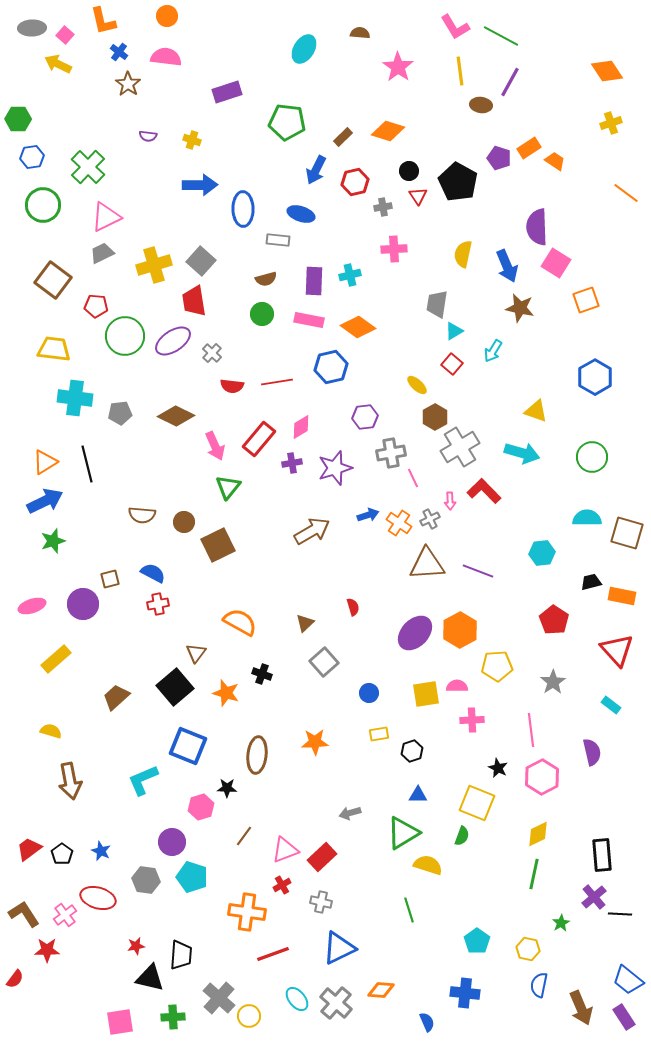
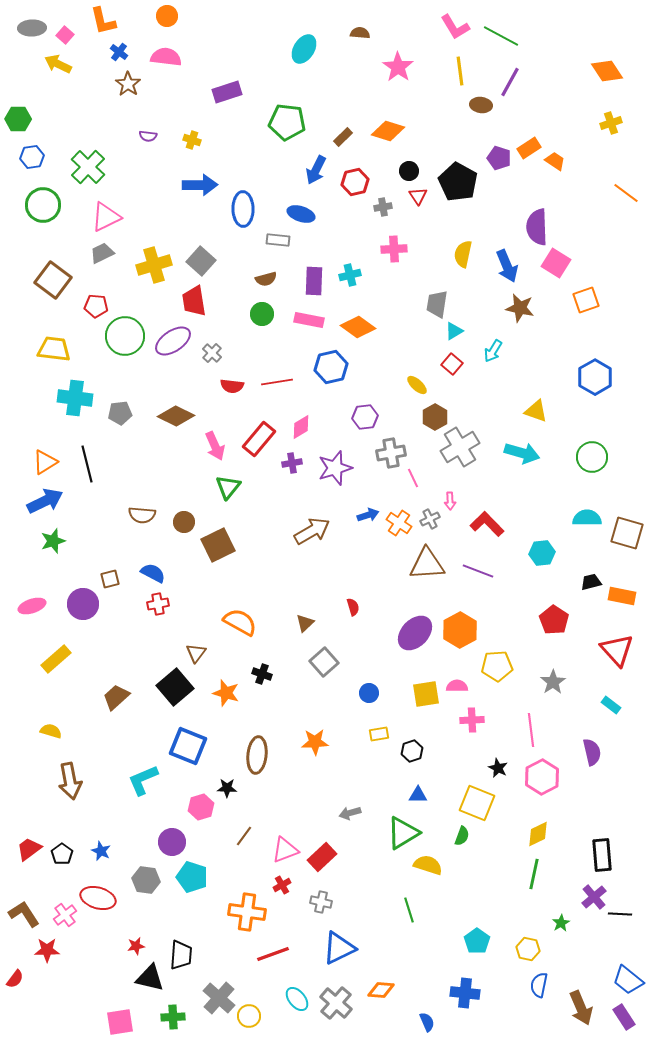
red L-shape at (484, 491): moved 3 px right, 33 px down
